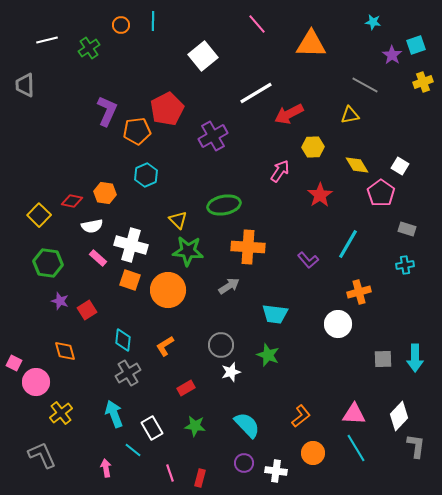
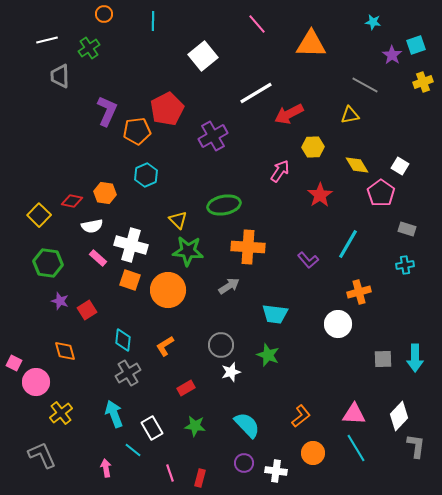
orange circle at (121, 25): moved 17 px left, 11 px up
gray trapezoid at (25, 85): moved 35 px right, 9 px up
